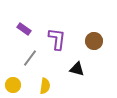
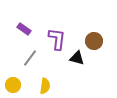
black triangle: moved 11 px up
